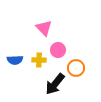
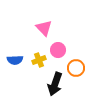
yellow cross: rotated 24 degrees counterclockwise
black arrow: rotated 20 degrees counterclockwise
